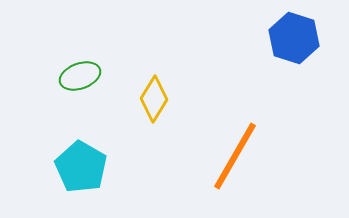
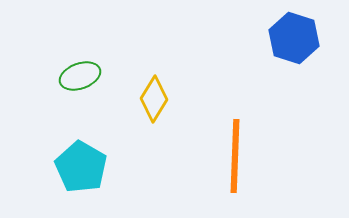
orange line: rotated 28 degrees counterclockwise
